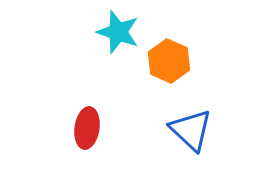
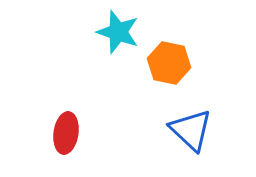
orange hexagon: moved 2 px down; rotated 12 degrees counterclockwise
red ellipse: moved 21 px left, 5 px down
